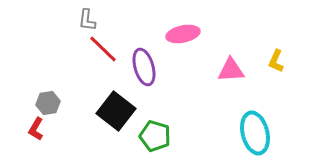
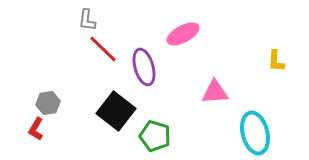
pink ellipse: rotated 16 degrees counterclockwise
yellow L-shape: rotated 20 degrees counterclockwise
pink triangle: moved 16 px left, 22 px down
